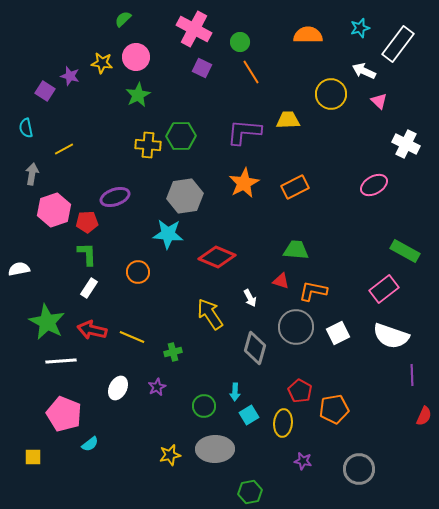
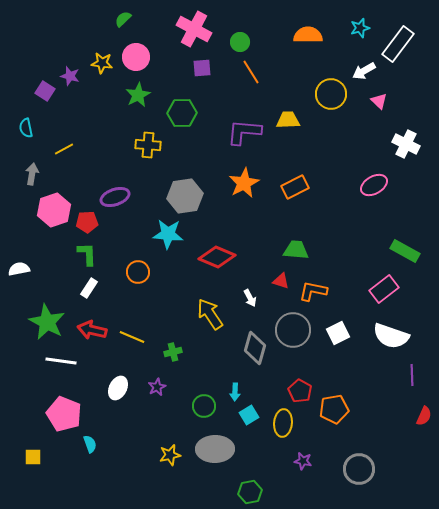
purple square at (202, 68): rotated 30 degrees counterclockwise
white arrow at (364, 71): rotated 55 degrees counterclockwise
green hexagon at (181, 136): moved 1 px right, 23 px up
gray circle at (296, 327): moved 3 px left, 3 px down
white line at (61, 361): rotated 12 degrees clockwise
cyan semicircle at (90, 444): rotated 72 degrees counterclockwise
